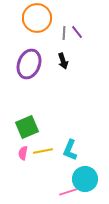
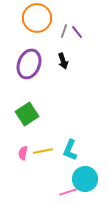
gray line: moved 2 px up; rotated 16 degrees clockwise
green square: moved 13 px up; rotated 10 degrees counterclockwise
